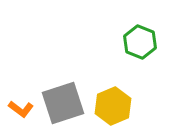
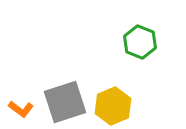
gray square: moved 2 px right, 1 px up
